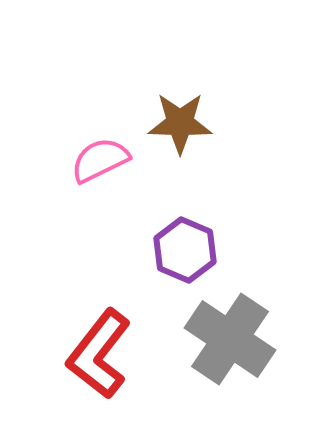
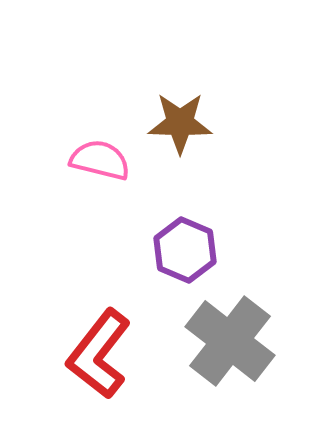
pink semicircle: rotated 40 degrees clockwise
gray cross: moved 2 px down; rotated 4 degrees clockwise
